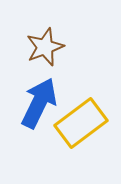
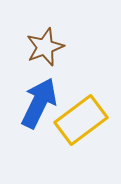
yellow rectangle: moved 3 px up
